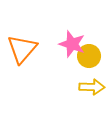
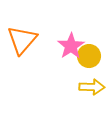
pink star: moved 1 px left, 2 px down; rotated 20 degrees clockwise
orange triangle: moved 9 px up
